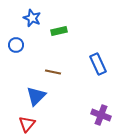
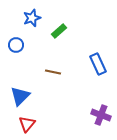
blue star: rotated 30 degrees clockwise
green rectangle: rotated 28 degrees counterclockwise
blue triangle: moved 16 px left
